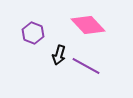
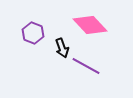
pink diamond: moved 2 px right
black arrow: moved 3 px right, 7 px up; rotated 36 degrees counterclockwise
